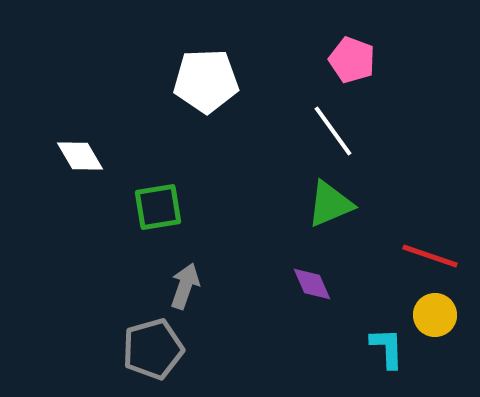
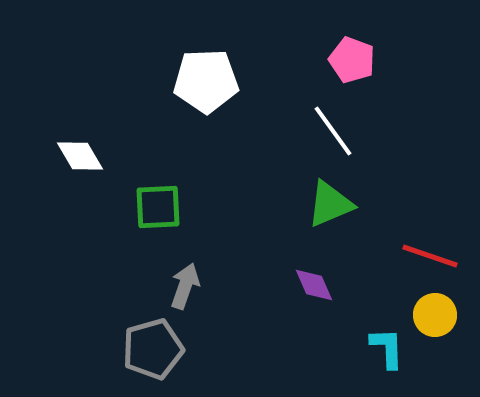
green square: rotated 6 degrees clockwise
purple diamond: moved 2 px right, 1 px down
